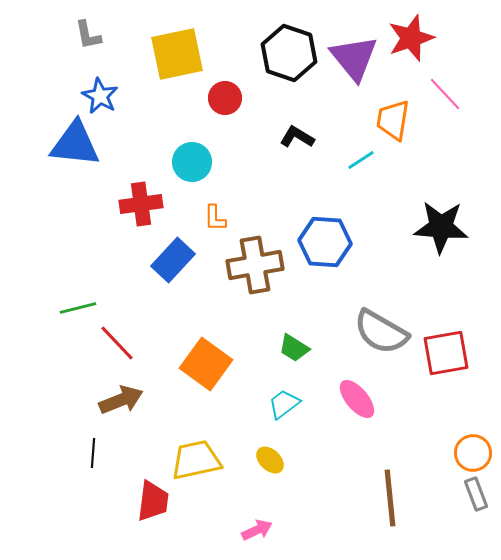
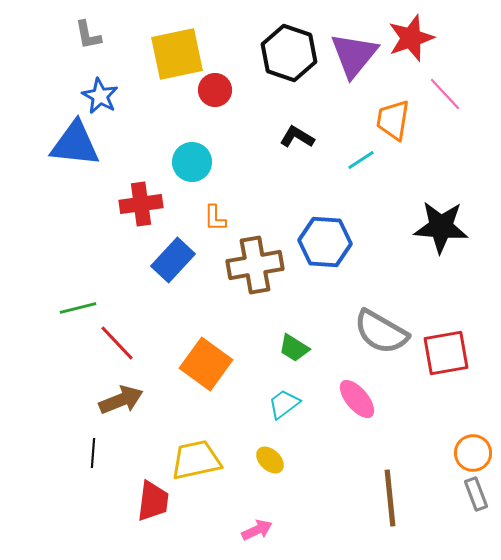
purple triangle: moved 3 px up; rotated 18 degrees clockwise
red circle: moved 10 px left, 8 px up
